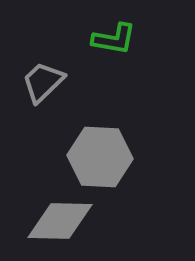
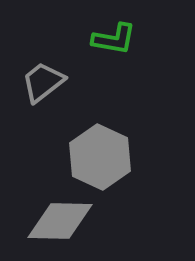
gray trapezoid: rotated 6 degrees clockwise
gray hexagon: rotated 22 degrees clockwise
